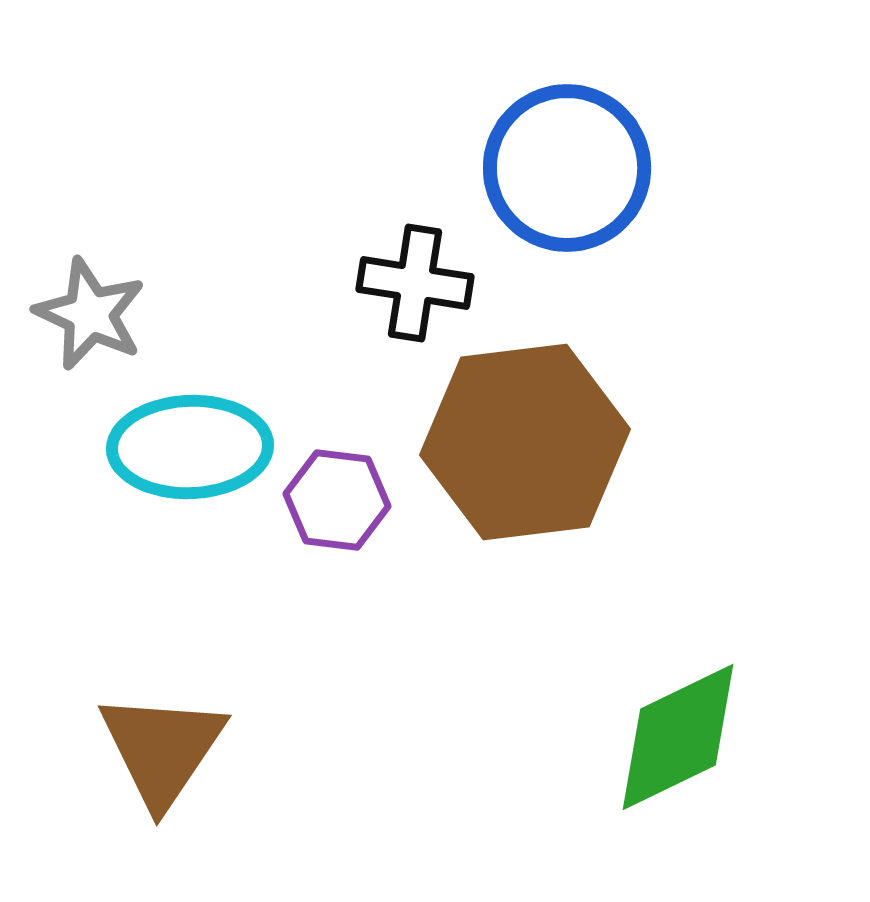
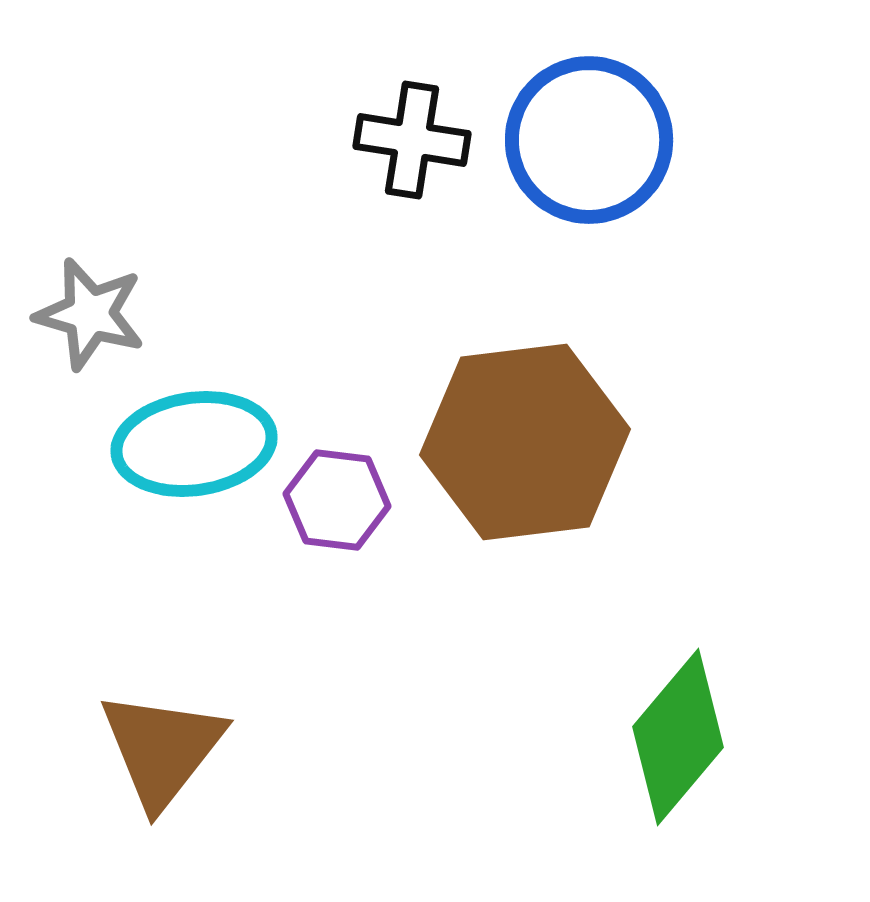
blue circle: moved 22 px right, 28 px up
black cross: moved 3 px left, 143 px up
gray star: rotated 9 degrees counterclockwise
cyan ellipse: moved 4 px right, 3 px up; rotated 6 degrees counterclockwise
green diamond: rotated 24 degrees counterclockwise
brown triangle: rotated 4 degrees clockwise
